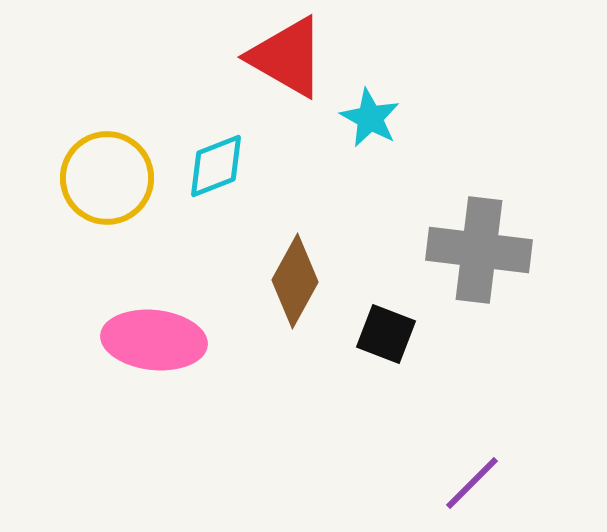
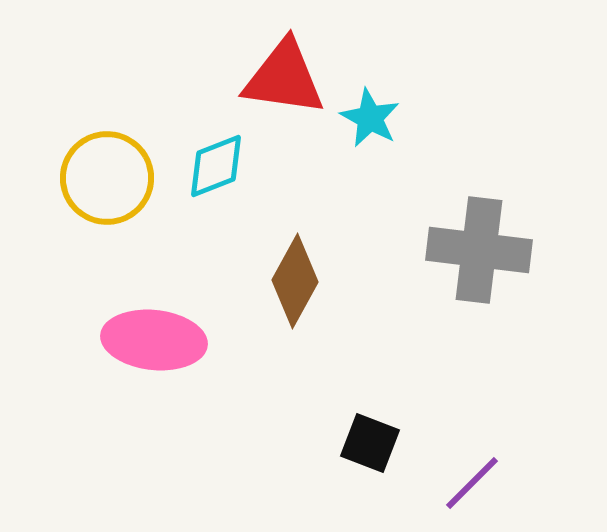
red triangle: moved 3 px left, 21 px down; rotated 22 degrees counterclockwise
black square: moved 16 px left, 109 px down
